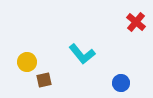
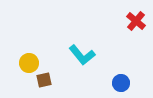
red cross: moved 1 px up
cyan L-shape: moved 1 px down
yellow circle: moved 2 px right, 1 px down
